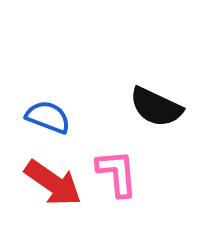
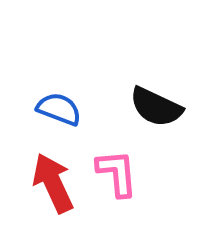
blue semicircle: moved 11 px right, 8 px up
red arrow: rotated 150 degrees counterclockwise
